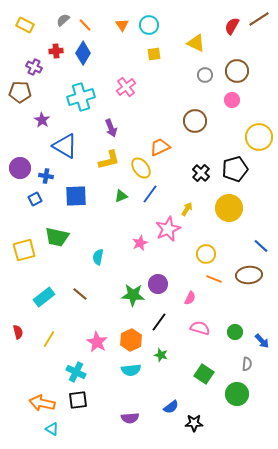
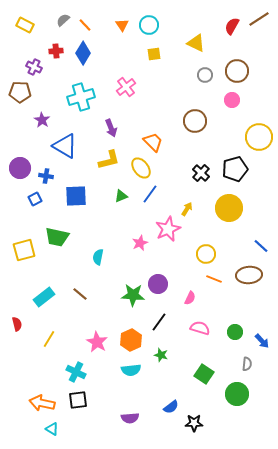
orange trapezoid at (160, 147): moved 7 px left, 5 px up; rotated 70 degrees clockwise
red semicircle at (18, 332): moved 1 px left, 8 px up
